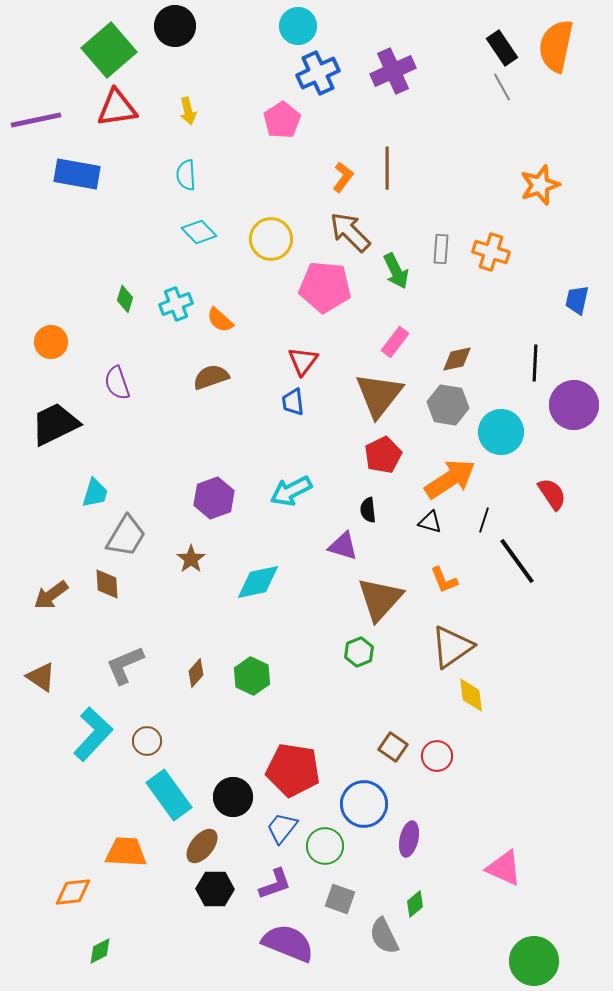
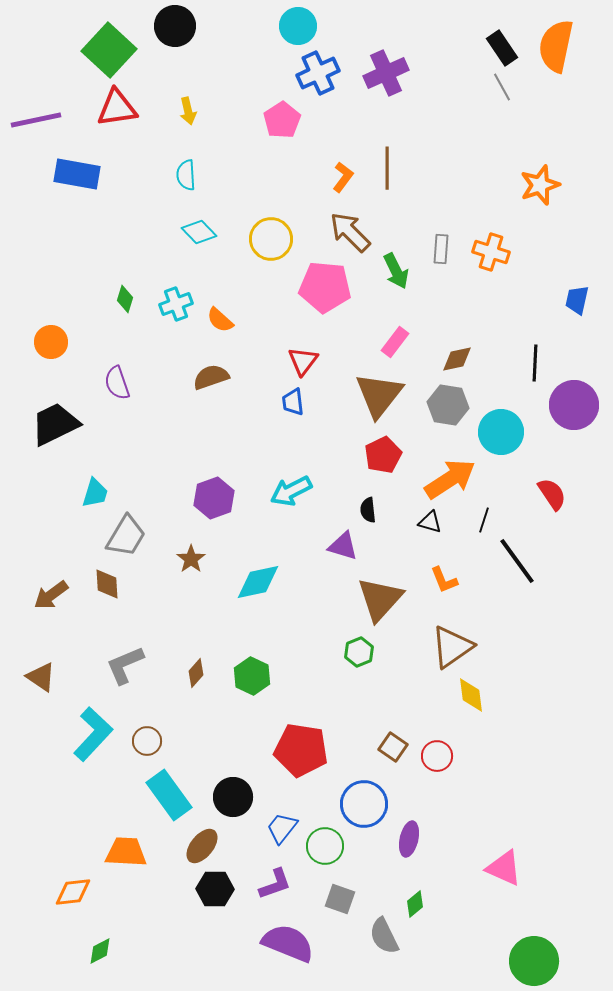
green square at (109, 50): rotated 6 degrees counterclockwise
purple cross at (393, 71): moved 7 px left, 2 px down
red pentagon at (293, 770): moved 8 px right, 20 px up
